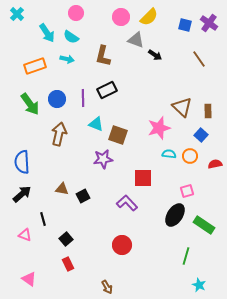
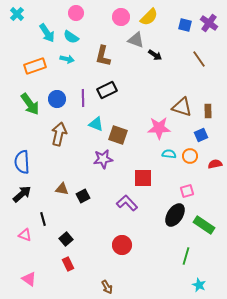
brown triangle at (182, 107): rotated 25 degrees counterclockwise
pink star at (159, 128): rotated 15 degrees clockwise
blue square at (201, 135): rotated 24 degrees clockwise
